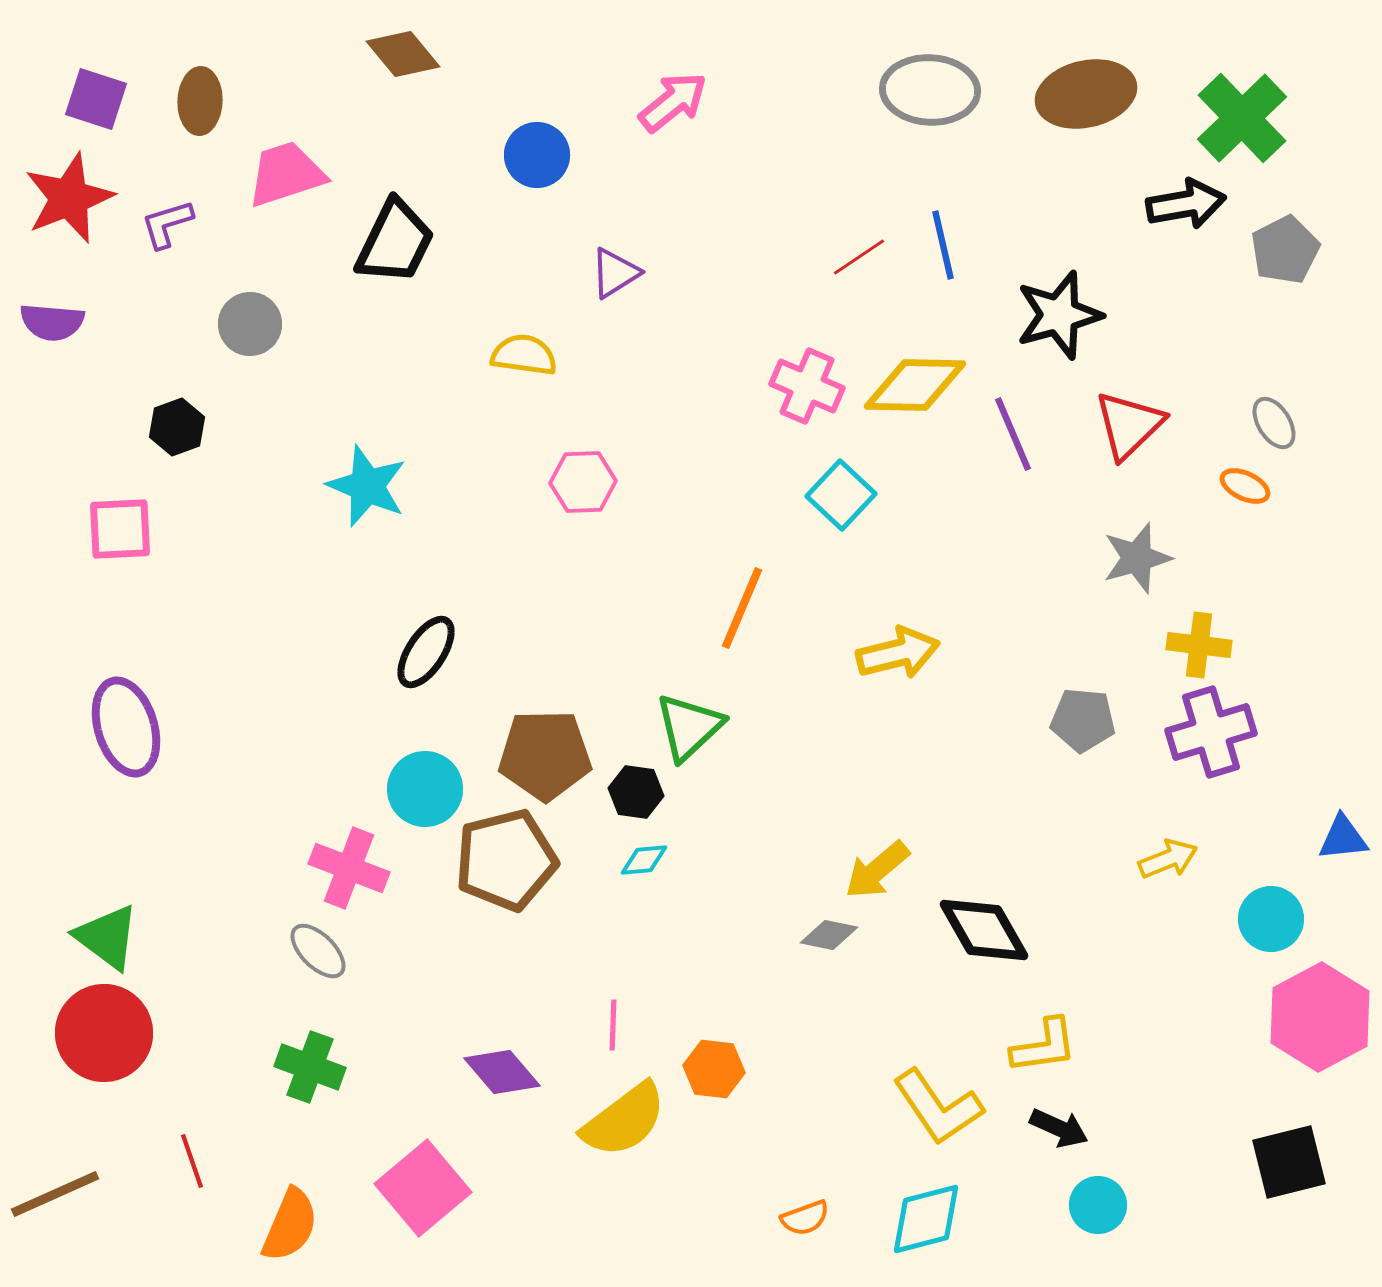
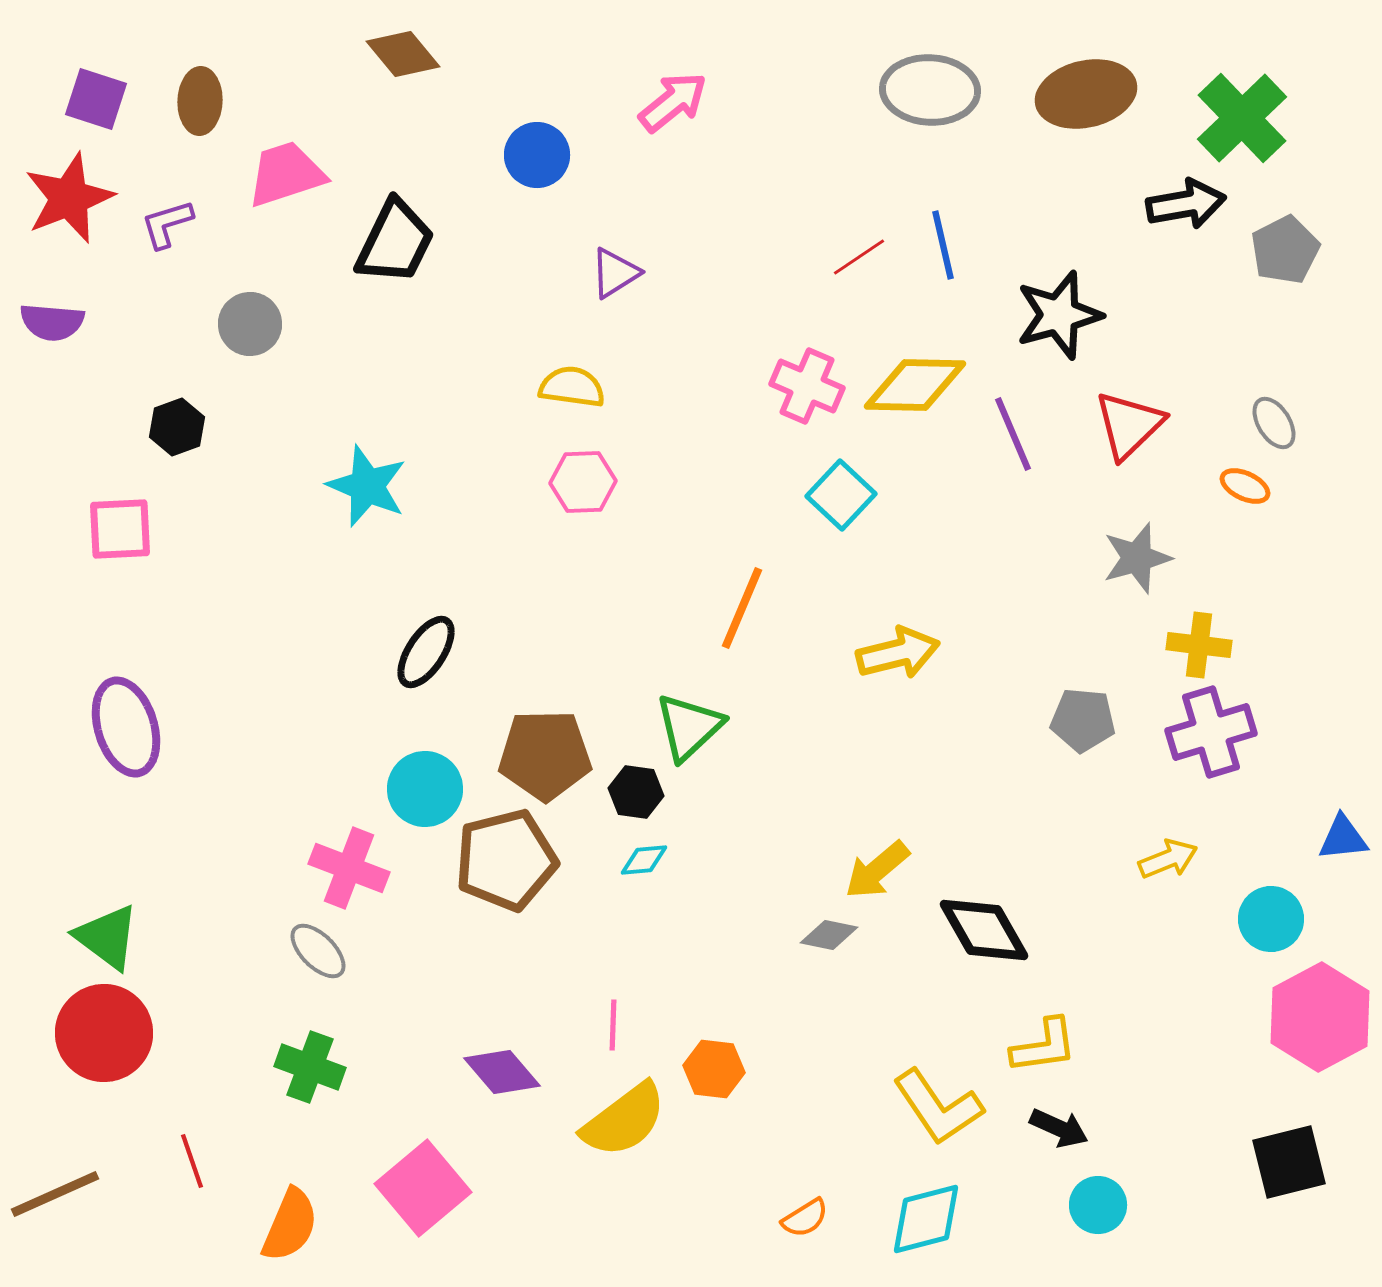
yellow semicircle at (524, 355): moved 48 px right, 32 px down
orange semicircle at (805, 1218): rotated 12 degrees counterclockwise
